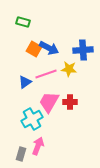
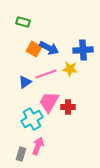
yellow star: moved 1 px right
red cross: moved 2 px left, 5 px down
